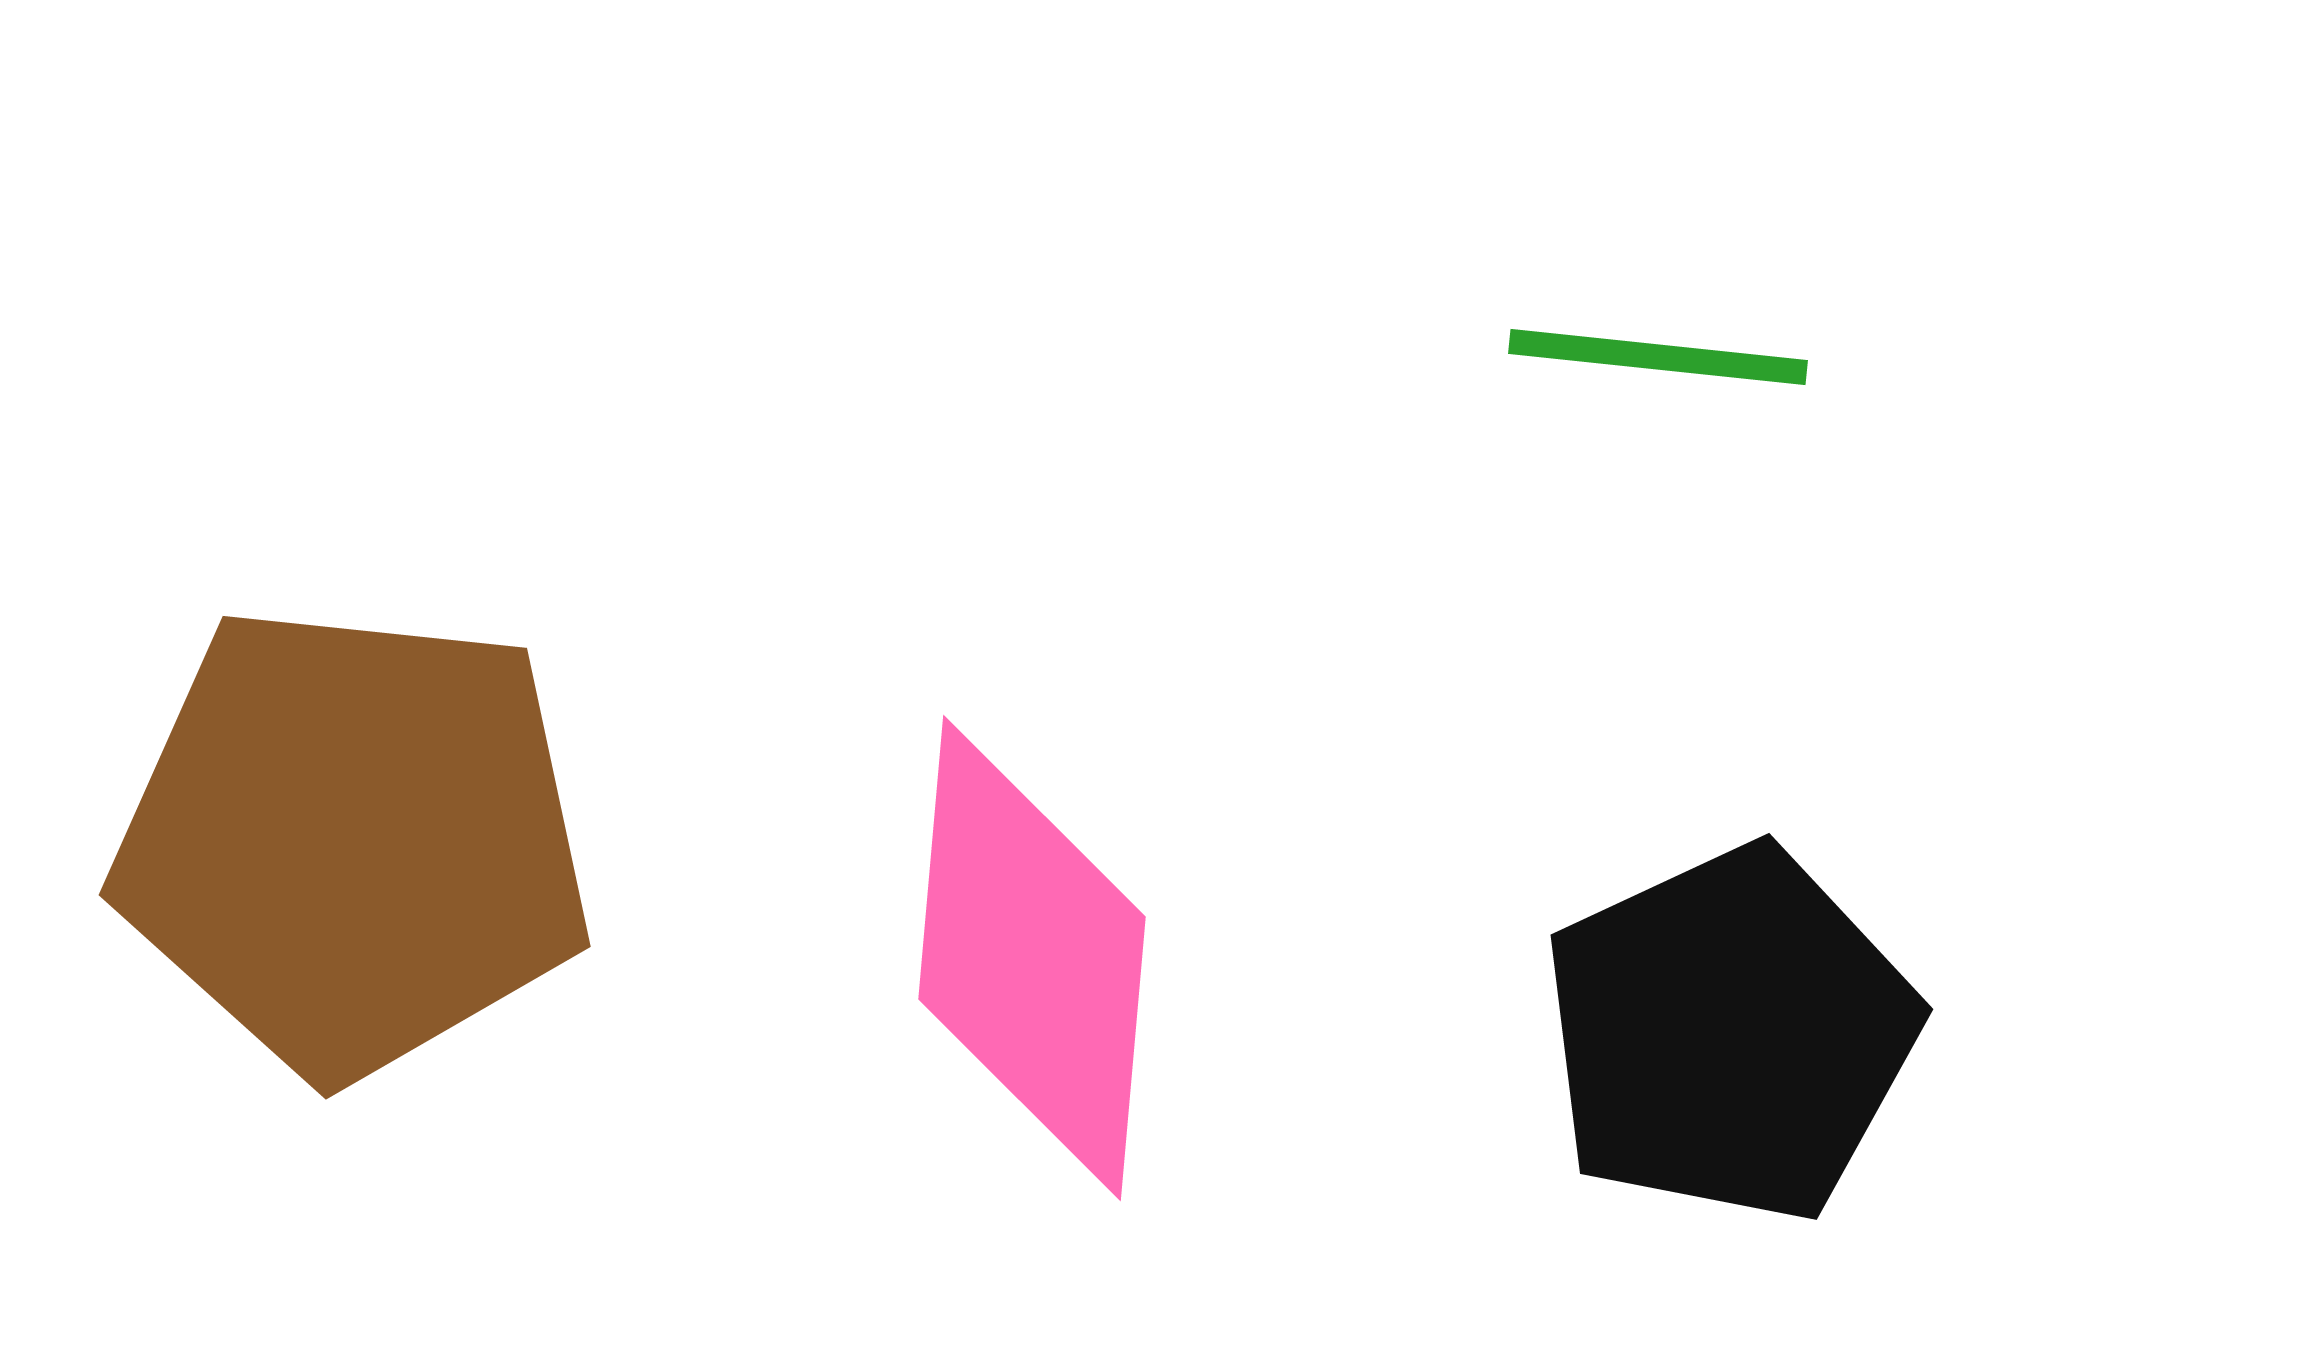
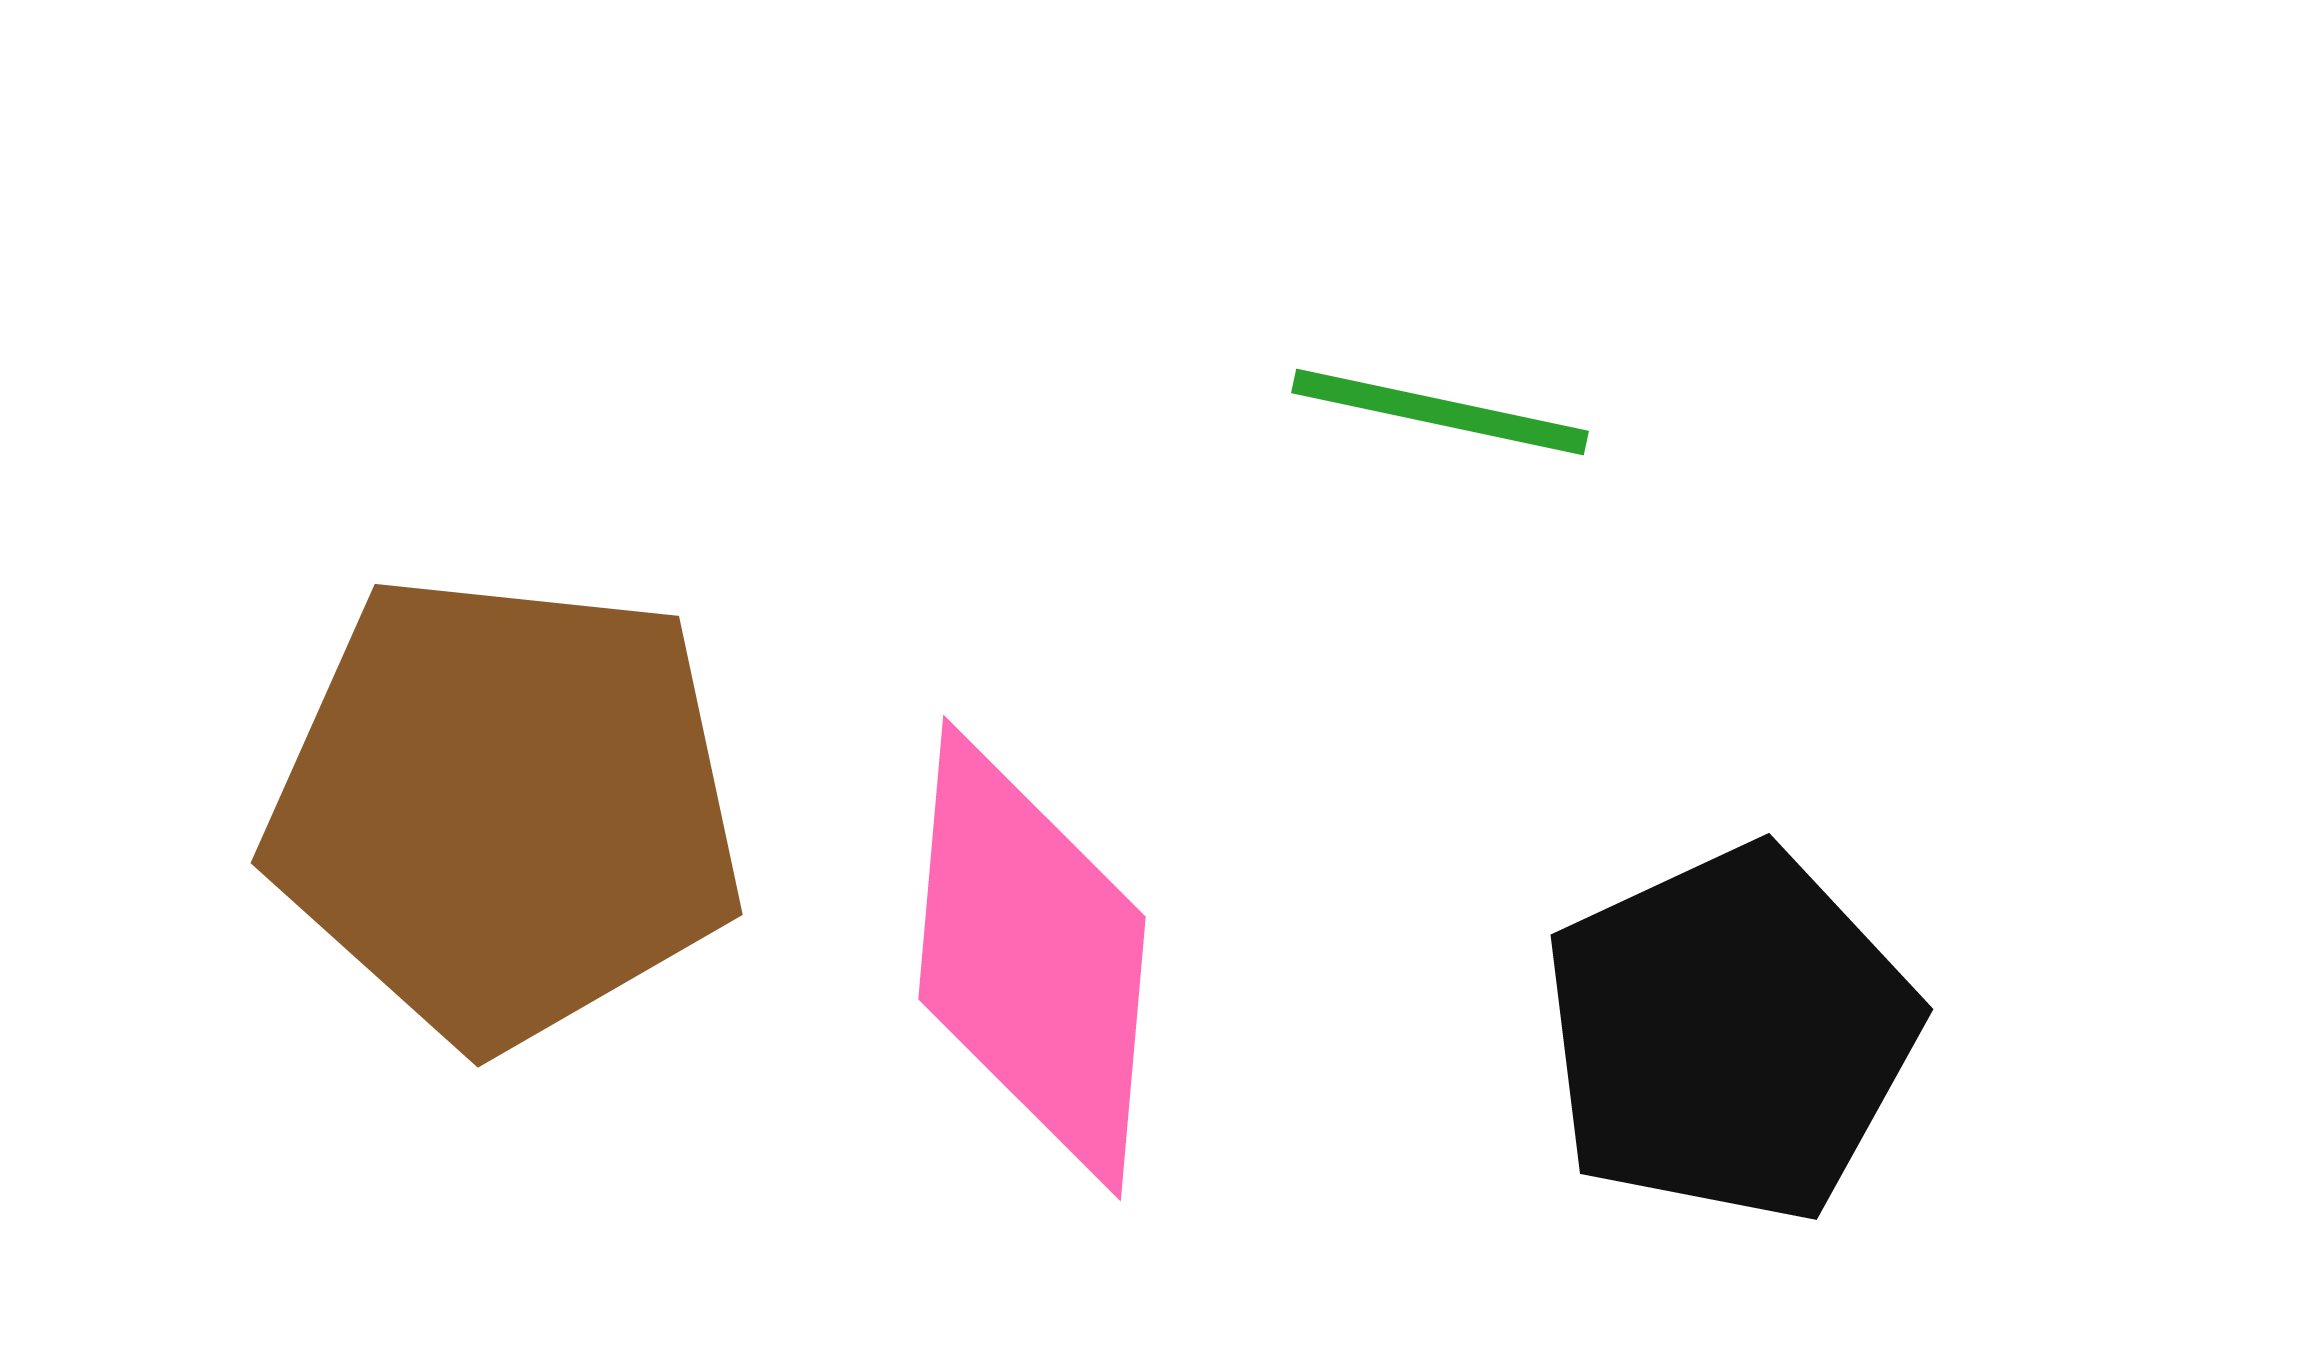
green line: moved 218 px left, 55 px down; rotated 6 degrees clockwise
brown pentagon: moved 152 px right, 32 px up
